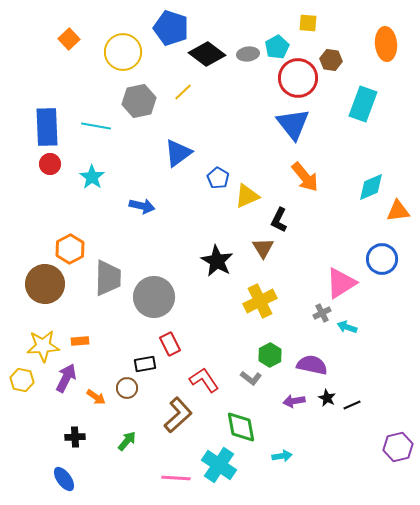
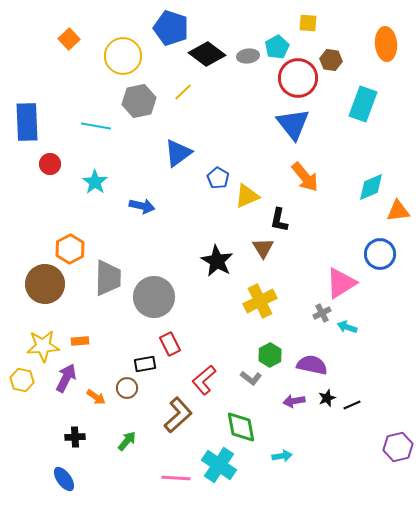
yellow circle at (123, 52): moved 4 px down
gray ellipse at (248, 54): moved 2 px down
blue rectangle at (47, 127): moved 20 px left, 5 px up
cyan star at (92, 177): moved 3 px right, 5 px down
black L-shape at (279, 220): rotated 15 degrees counterclockwise
blue circle at (382, 259): moved 2 px left, 5 px up
red L-shape at (204, 380): rotated 96 degrees counterclockwise
black star at (327, 398): rotated 24 degrees clockwise
